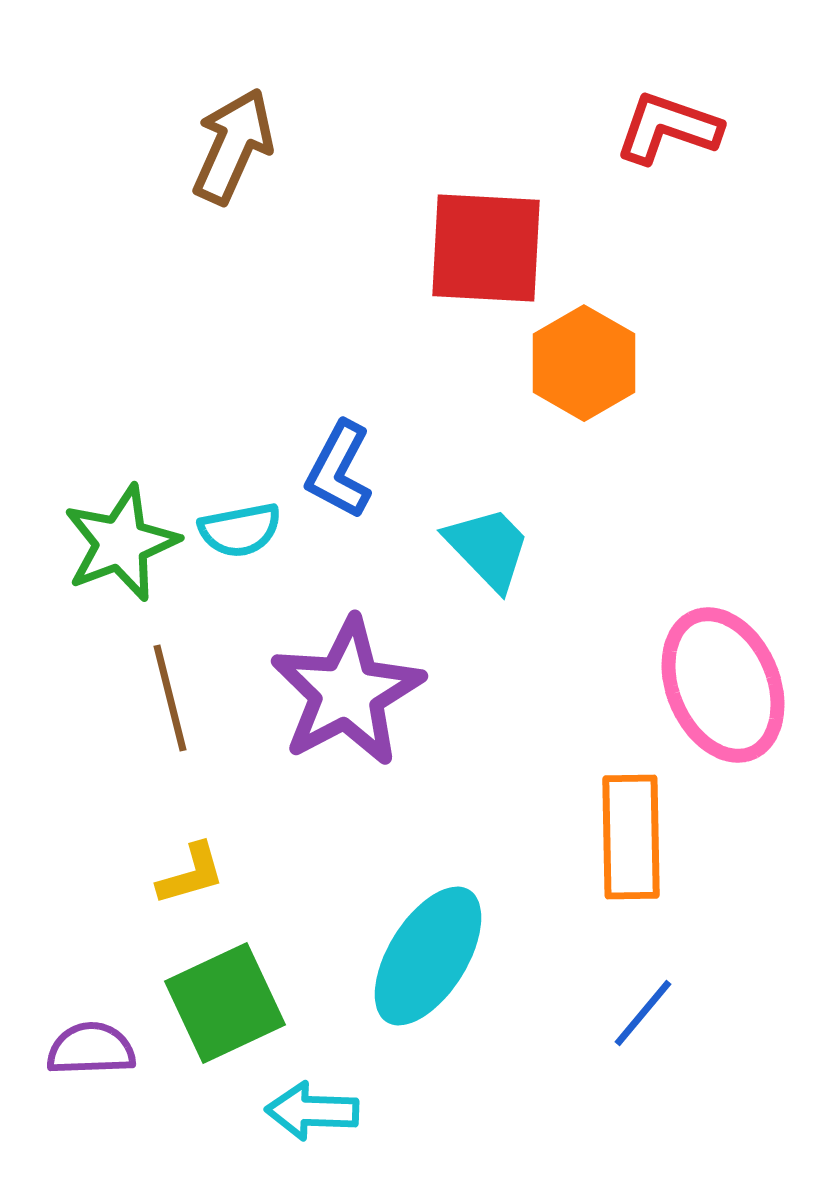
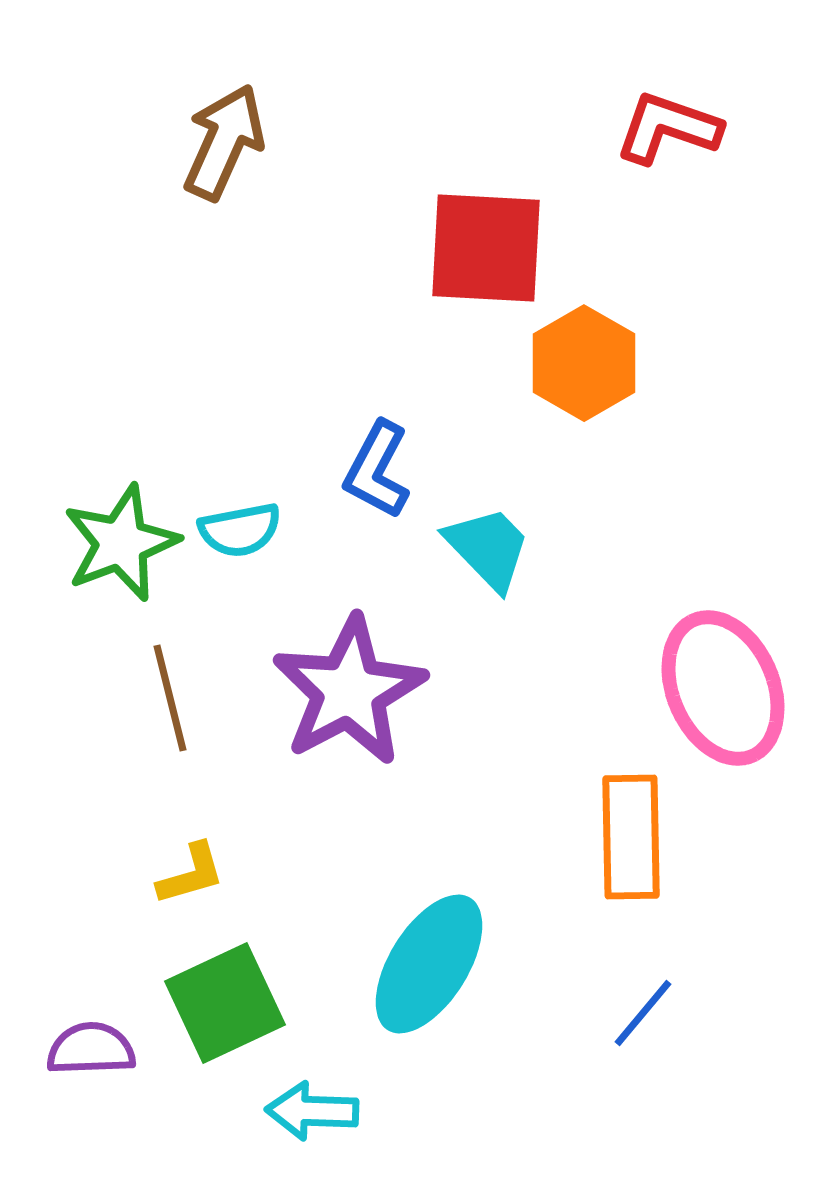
brown arrow: moved 9 px left, 4 px up
blue L-shape: moved 38 px right
pink ellipse: moved 3 px down
purple star: moved 2 px right, 1 px up
cyan ellipse: moved 1 px right, 8 px down
